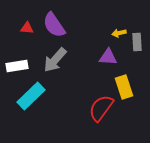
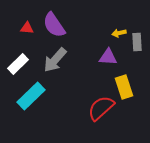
white rectangle: moved 1 px right, 2 px up; rotated 35 degrees counterclockwise
red semicircle: rotated 12 degrees clockwise
